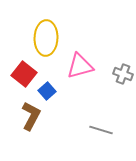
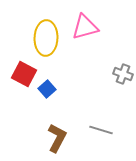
pink triangle: moved 5 px right, 39 px up
red square: rotated 10 degrees counterclockwise
blue square: moved 2 px up
brown L-shape: moved 26 px right, 22 px down
